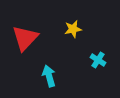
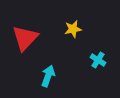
cyan arrow: moved 1 px left; rotated 35 degrees clockwise
